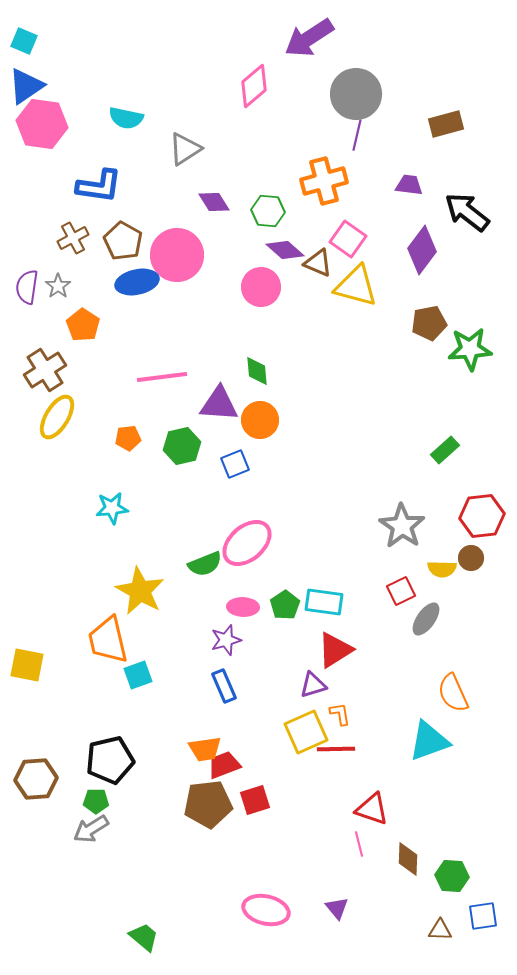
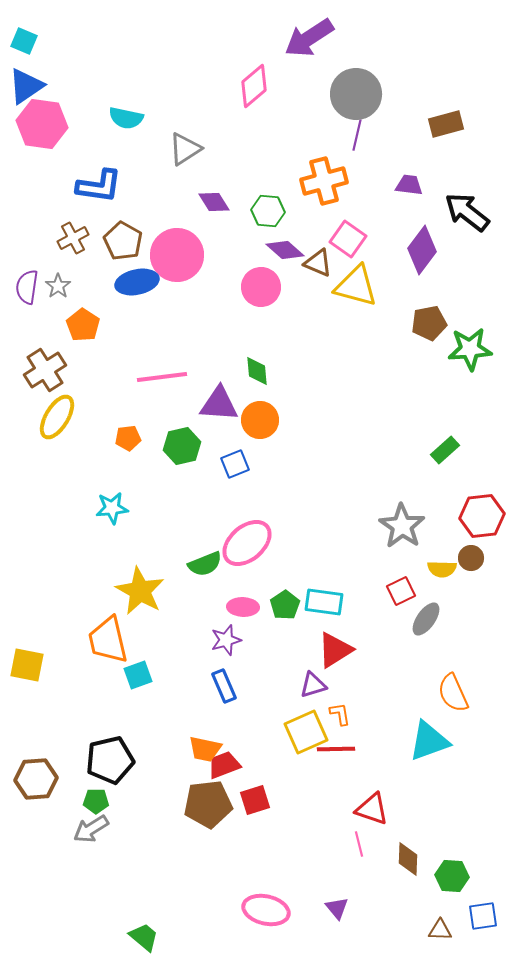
orange trapezoid at (205, 749): rotated 20 degrees clockwise
